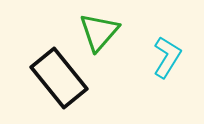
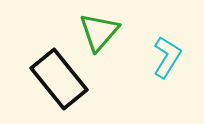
black rectangle: moved 1 px down
